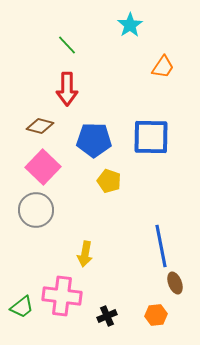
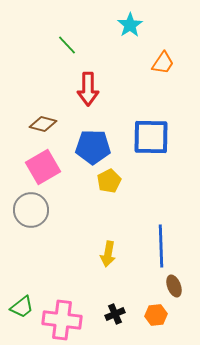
orange trapezoid: moved 4 px up
red arrow: moved 21 px right
brown diamond: moved 3 px right, 2 px up
blue pentagon: moved 1 px left, 7 px down
pink square: rotated 16 degrees clockwise
yellow pentagon: rotated 25 degrees clockwise
gray circle: moved 5 px left
blue line: rotated 9 degrees clockwise
yellow arrow: moved 23 px right
brown ellipse: moved 1 px left, 3 px down
pink cross: moved 24 px down
black cross: moved 8 px right, 2 px up
